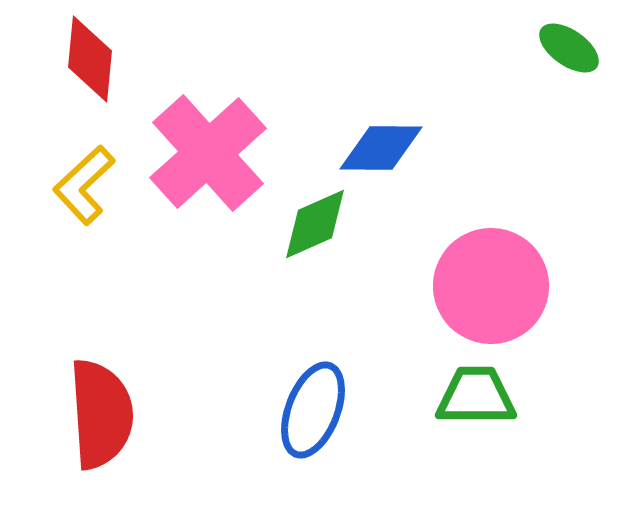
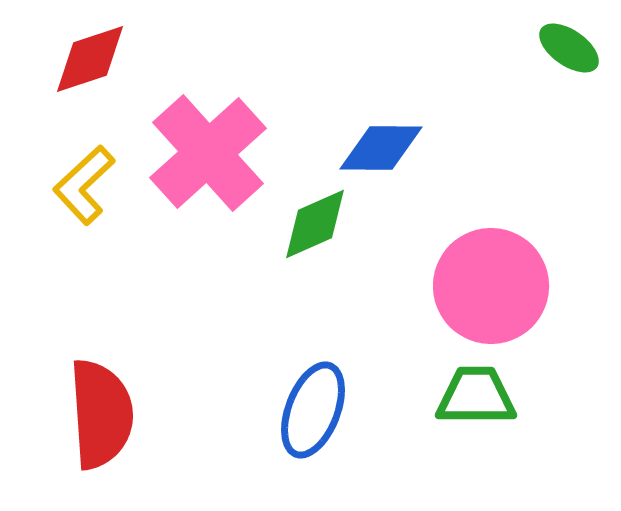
red diamond: rotated 66 degrees clockwise
